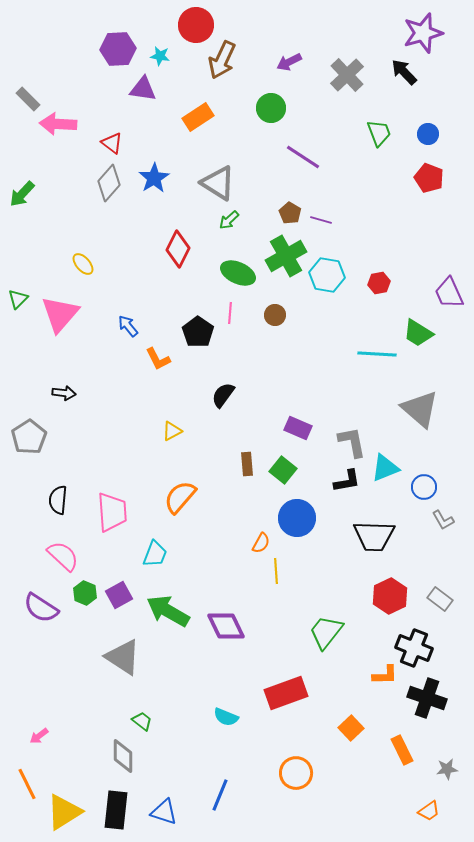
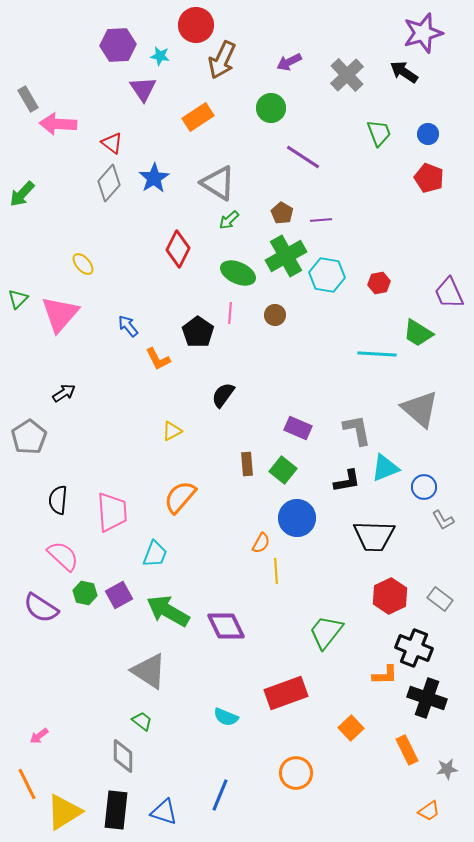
purple hexagon at (118, 49): moved 4 px up
black arrow at (404, 72): rotated 12 degrees counterclockwise
purple triangle at (143, 89): rotated 48 degrees clockwise
gray rectangle at (28, 99): rotated 15 degrees clockwise
brown pentagon at (290, 213): moved 8 px left
purple line at (321, 220): rotated 20 degrees counterclockwise
black arrow at (64, 393): rotated 40 degrees counterclockwise
gray L-shape at (352, 442): moved 5 px right, 12 px up
green hexagon at (85, 593): rotated 10 degrees counterclockwise
gray triangle at (123, 657): moved 26 px right, 14 px down
orange rectangle at (402, 750): moved 5 px right
